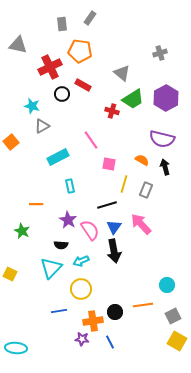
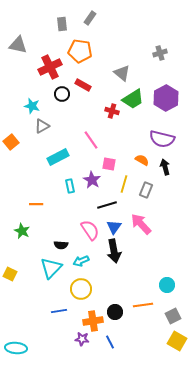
purple star at (68, 220): moved 24 px right, 40 px up
